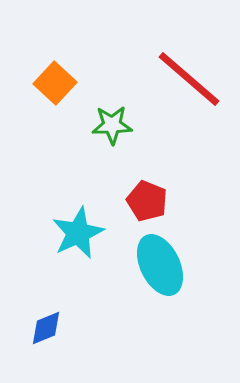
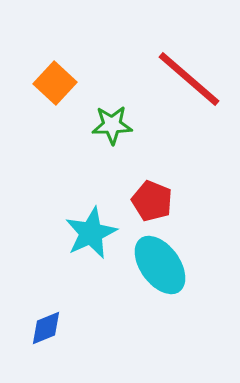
red pentagon: moved 5 px right
cyan star: moved 13 px right
cyan ellipse: rotated 10 degrees counterclockwise
